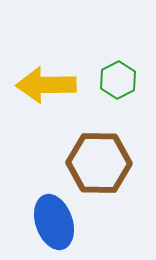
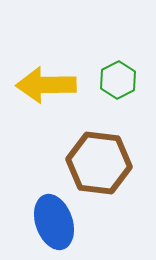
brown hexagon: rotated 6 degrees clockwise
